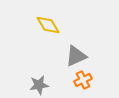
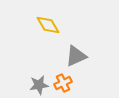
orange cross: moved 20 px left, 3 px down
